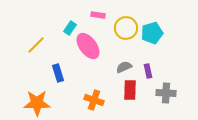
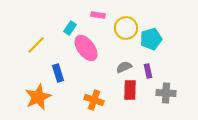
cyan pentagon: moved 1 px left, 6 px down
pink ellipse: moved 2 px left, 2 px down
orange star: moved 1 px right, 6 px up; rotated 24 degrees counterclockwise
